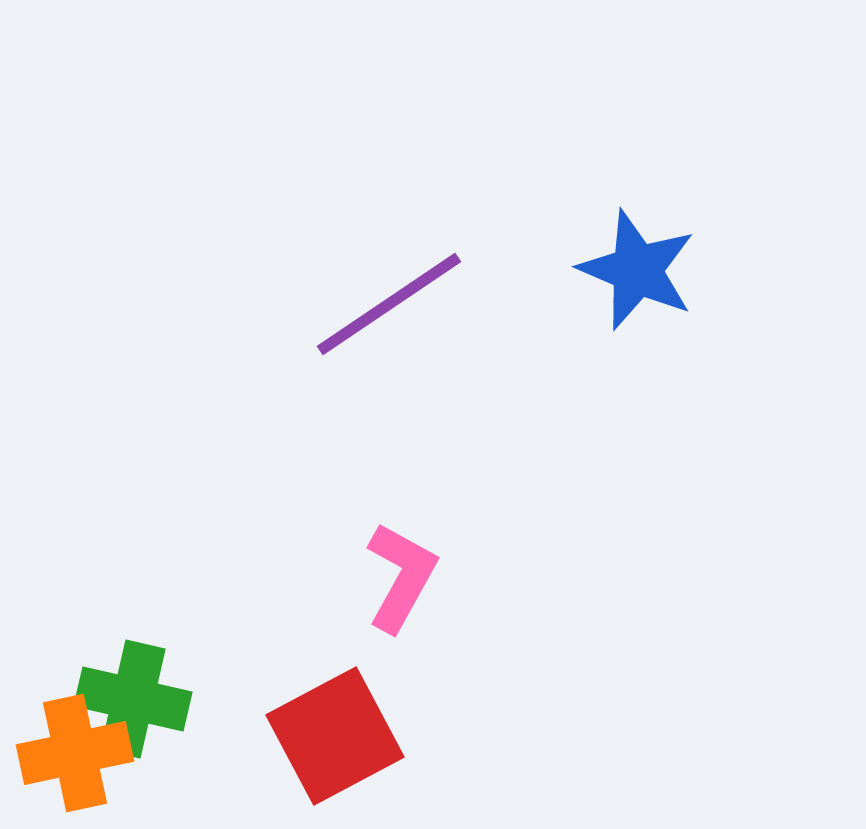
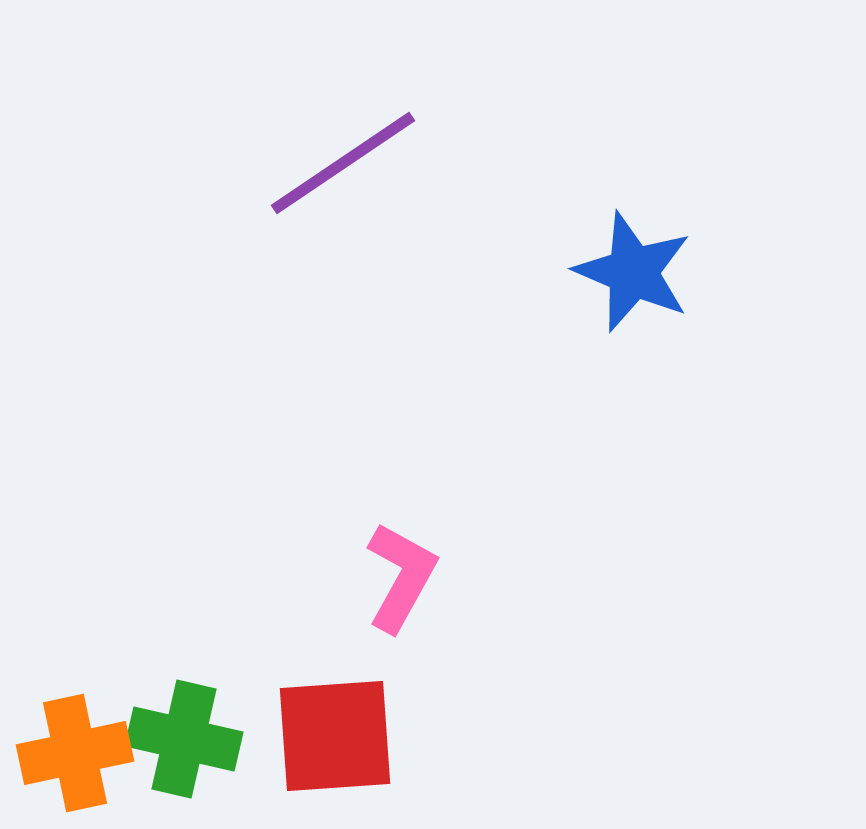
blue star: moved 4 px left, 2 px down
purple line: moved 46 px left, 141 px up
green cross: moved 51 px right, 40 px down
red square: rotated 24 degrees clockwise
